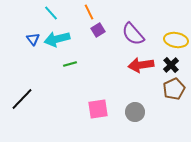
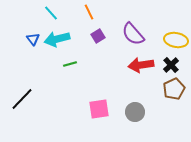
purple square: moved 6 px down
pink square: moved 1 px right
